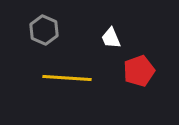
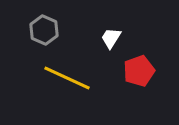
white trapezoid: rotated 55 degrees clockwise
yellow line: rotated 21 degrees clockwise
